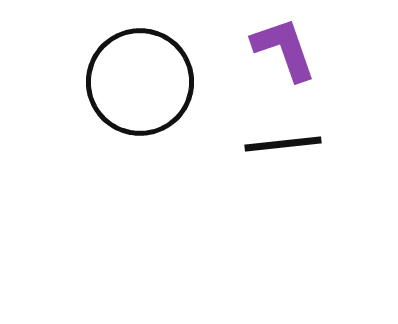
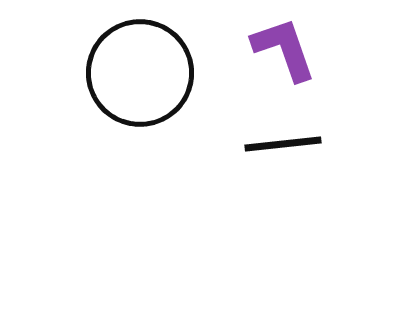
black circle: moved 9 px up
